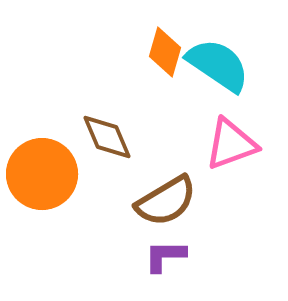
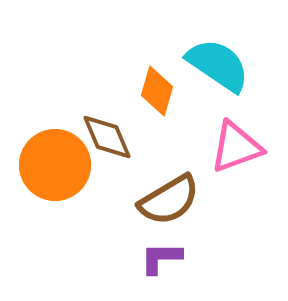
orange diamond: moved 8 px left, 39 px down
pink triangle: moved 5 px right, 3 px down
orange circle: moved 13 px right, 9 px up
brown semicircle: moved 3 px right, 1 px up
purple L-shape: moved 4 px left, 2 px down
